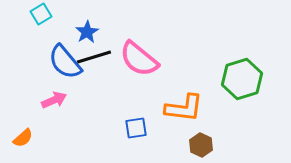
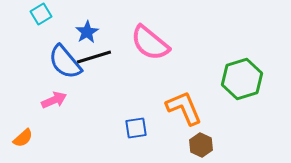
pink semicircle: moved 11 px right, 16 px up
orange L-shape: rotated 120 degrees counterclockwise
